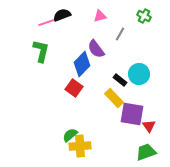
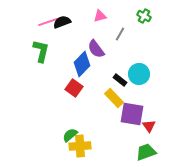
black semicircle: moved 7 px down
